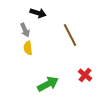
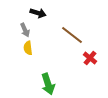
brown line: moved 2 px right; rotated 25 degrees counterclockwise
red cross: moved 5 px right, 17 px up
green arrow: rotated 100 degrees clockwise
